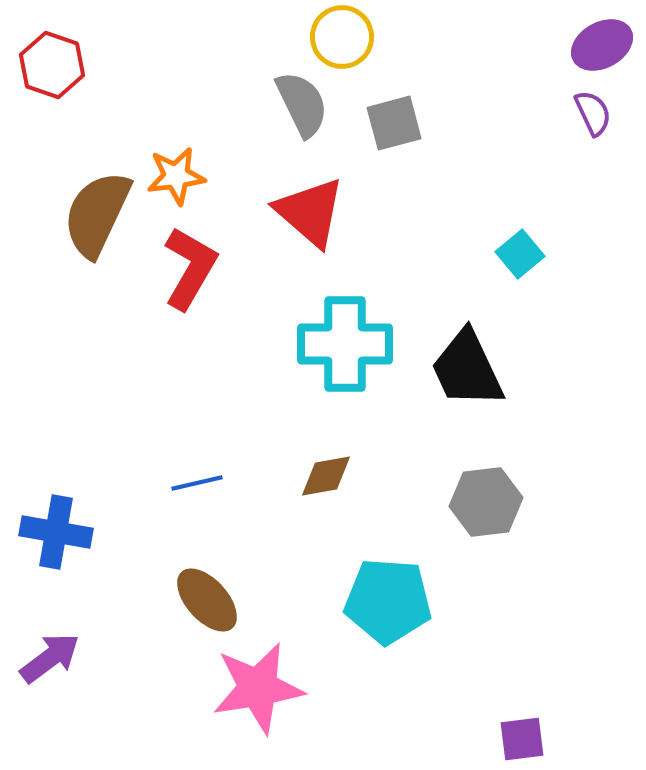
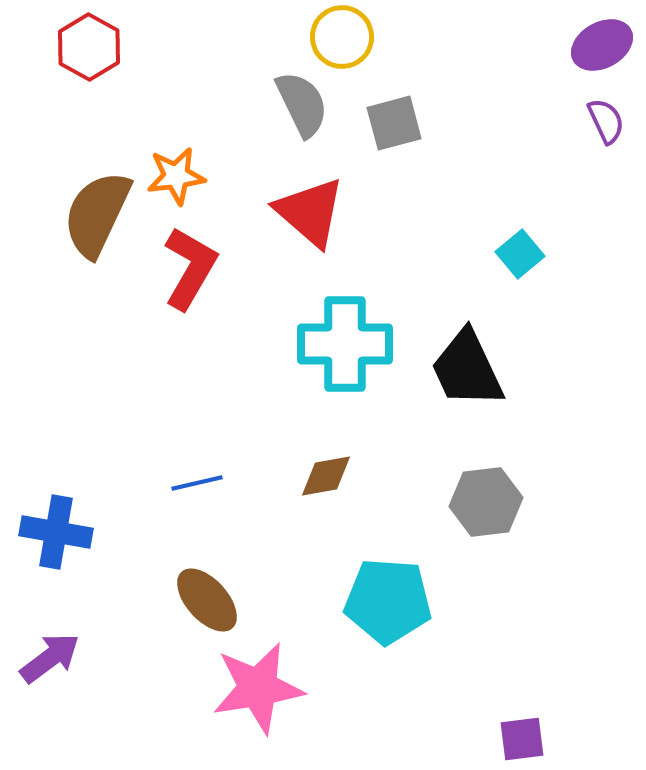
red hexagon: moved 37 px right, 18 px up; rotated 10 degrees clockwise
purple semicircle: moved 13 px right, 8 px down
